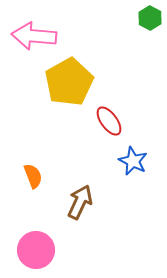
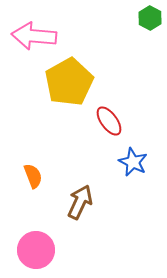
blue star: moved 1 px down
